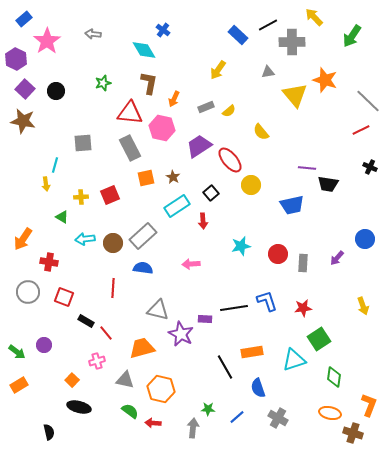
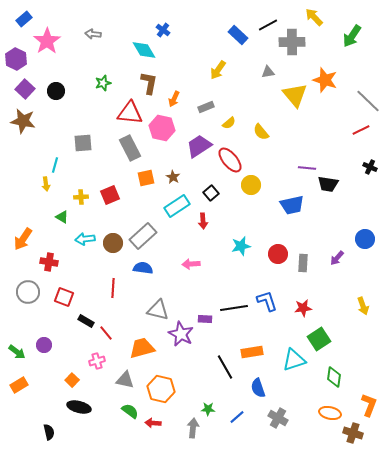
yellow semicircle at (229, 111): moved 12 px down
